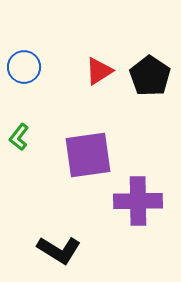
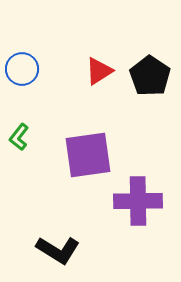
blue circle: moved 2 px left, 2 px down
black L-shape: moved 1 px left
